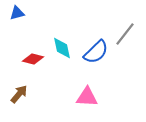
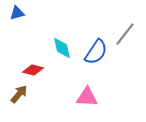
blue semicircle: rotated 12 degrees counterclockwise
red diamond: moved 11 px down
